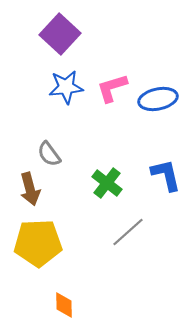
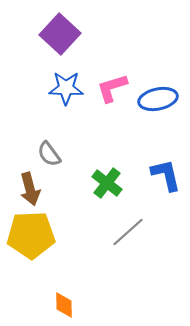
blue star: moved 1 px down; rotated 8 degrees clockwise
yellow pentagon: moved 7 px left, 8 px up
